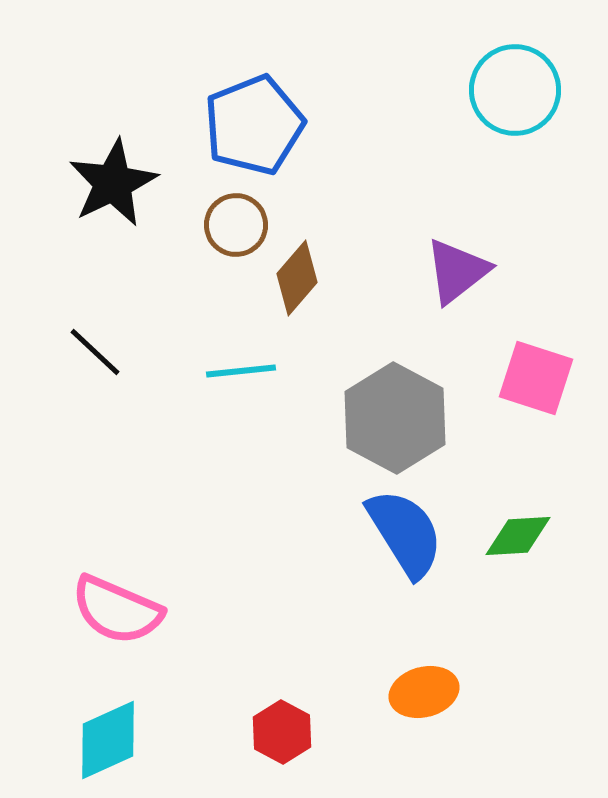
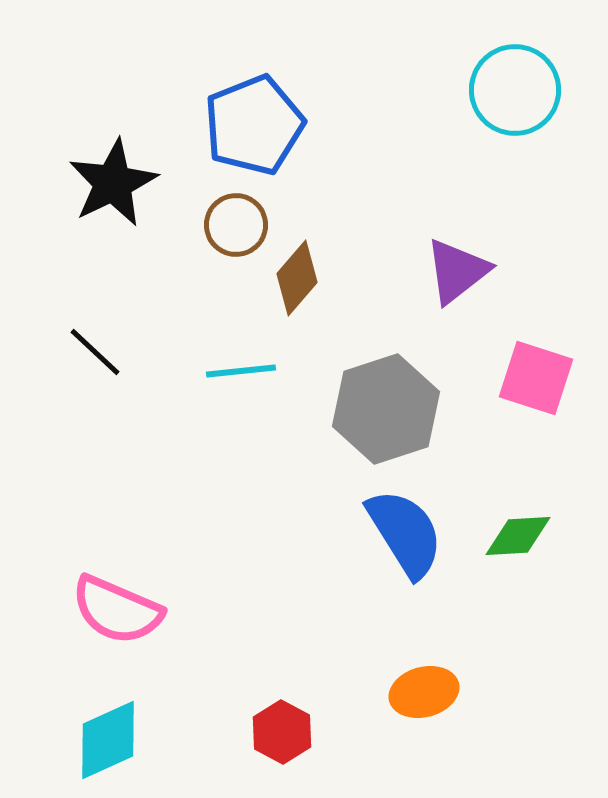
gray hexagon: moved 9 px left, 9 px up; rotated 14 degrees clockwise
